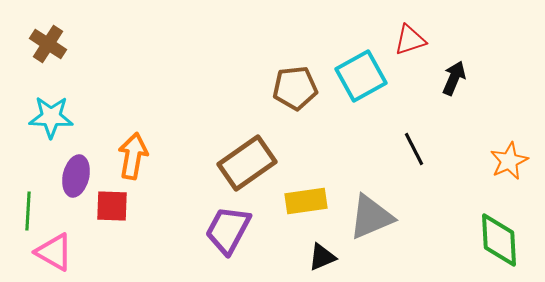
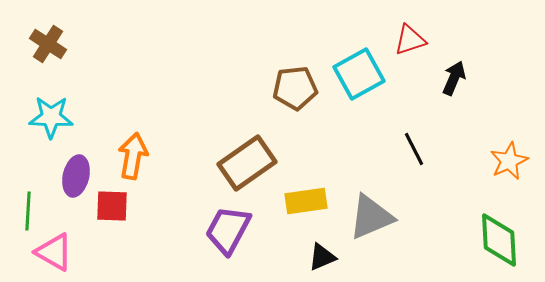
cyan square: moved 2 px left, 2 px up
